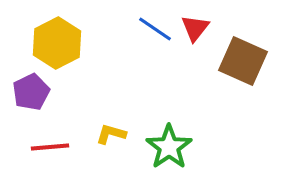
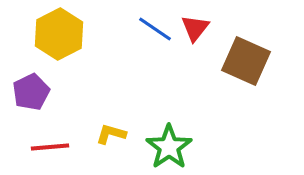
yellow hexagon: moved 2 px right, 9 px up
brown square: moved 3 px right
